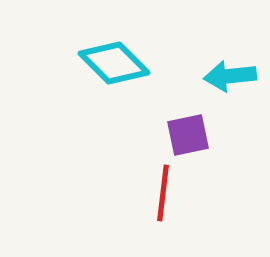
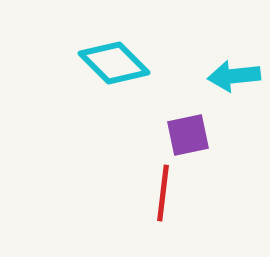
cyan arrow: moved 4 px right
